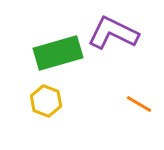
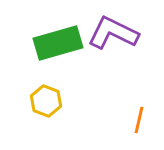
green rectangle: moved 10 px up
orange line: moved 16 px down; rotated 72 degrees clockwise
